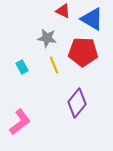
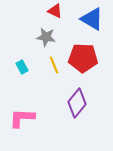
red triangle: moved 8 px left
gray star: moved 1 px left, 1 px up
red pentagon: moved 6 px down
pink L-shape: moved 2 px right, 4 px up; rotated 140 degrees counterclockwise
